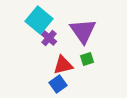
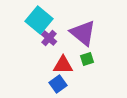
purple triangle: moved 2 px down; rotated 16 degrees counterclockwise
red triangle: rotated 15 degrees clockwise
